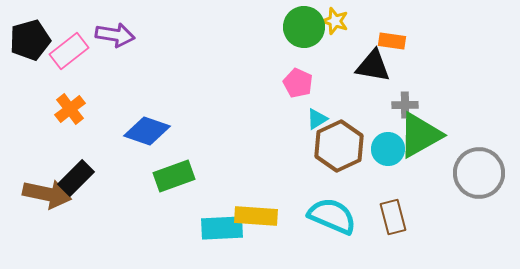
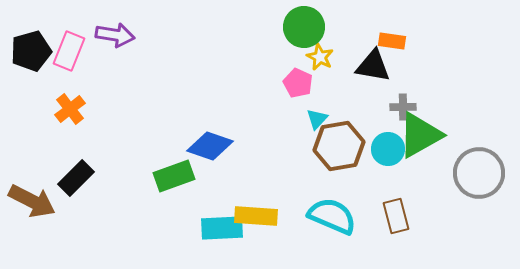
yellow star: moved 15 px left, 36 px down; rotated 8 degrees clockwise
black pentagon: moved 1 px right, 11 px down
pink rectangle: rotated 30 degrees counterclockwise
gray cross: moved 2 px left, 2 px down
cyan triangle: rotated 15 degrees counterclockwise
blue diamond: moved 63 px right, 15 px down
brown hexagon: rotated 15 degrees clockwise
brown arrow: moved 15 px left, 7 px down; rotated 15 degrees clockwise
brown rectangle: moved 3 px right, 1 px up
